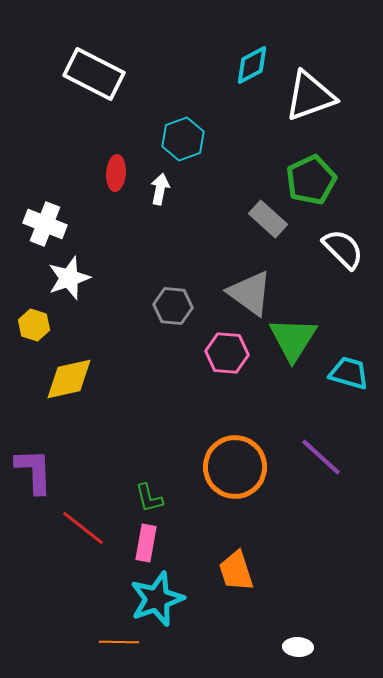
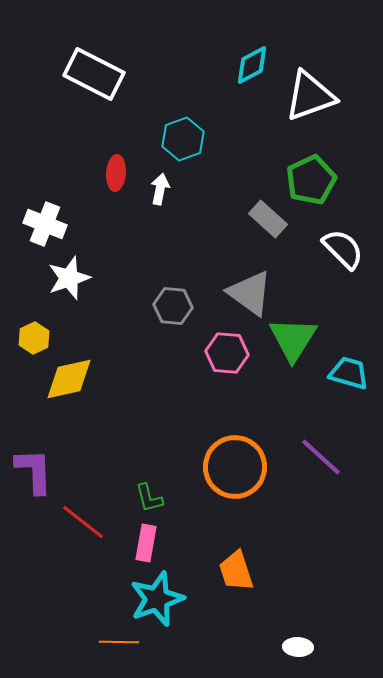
yellow hexagon: moved 13 px down; rotated 16 degrees clockwise
red line: moved 6 px up
